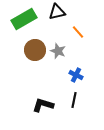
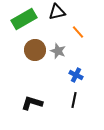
black L-shape: moved 11 px left, 2 px up
